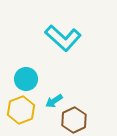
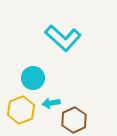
cyan circle: moved 7 px right, 1 px up
cyan arrow: moved 3 px left, 2 px down; rotated 24 degrees clockwise
